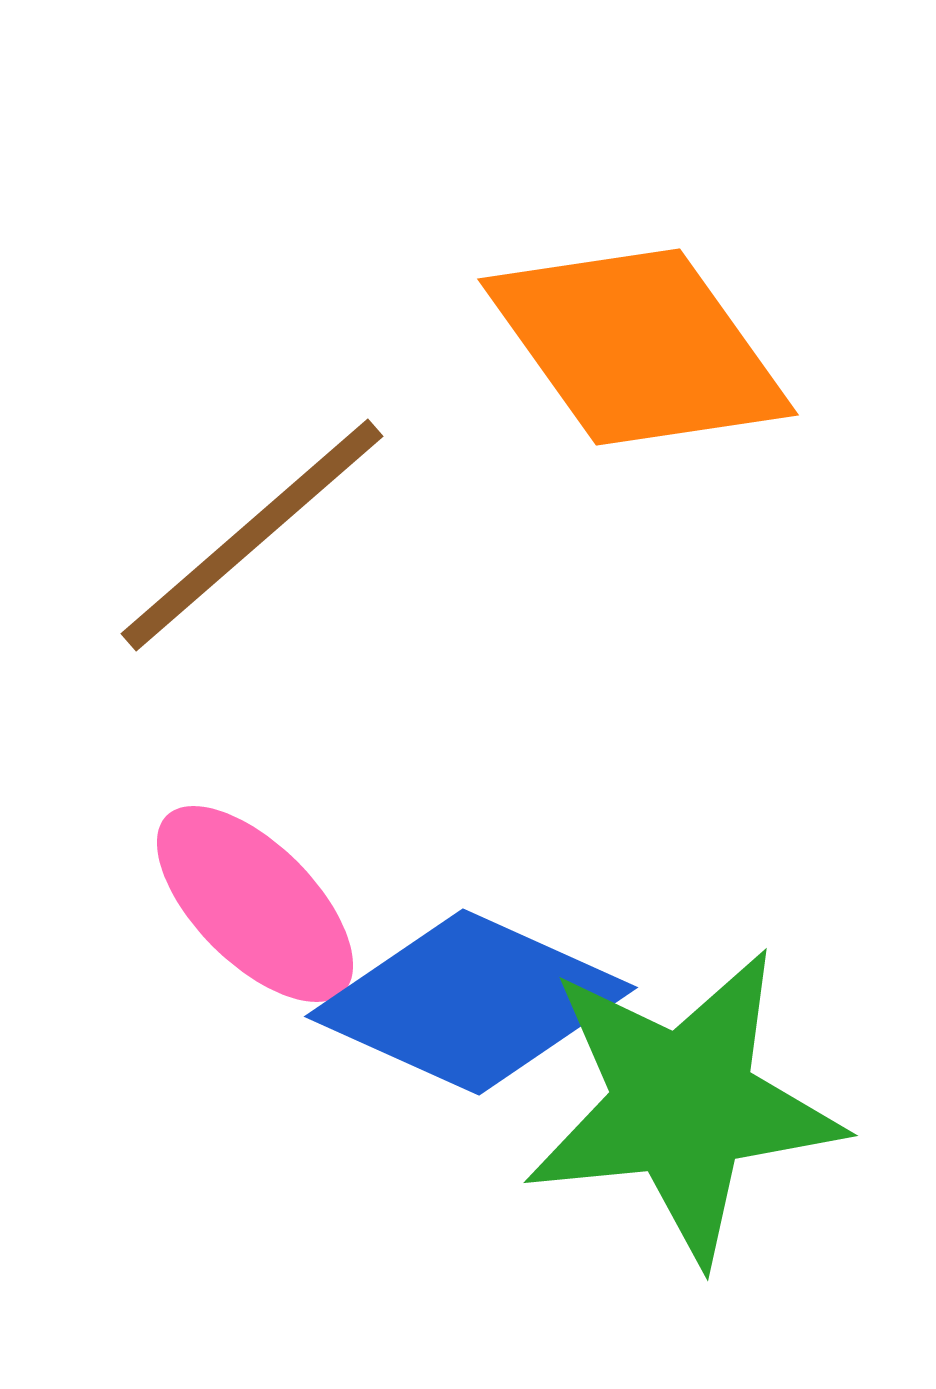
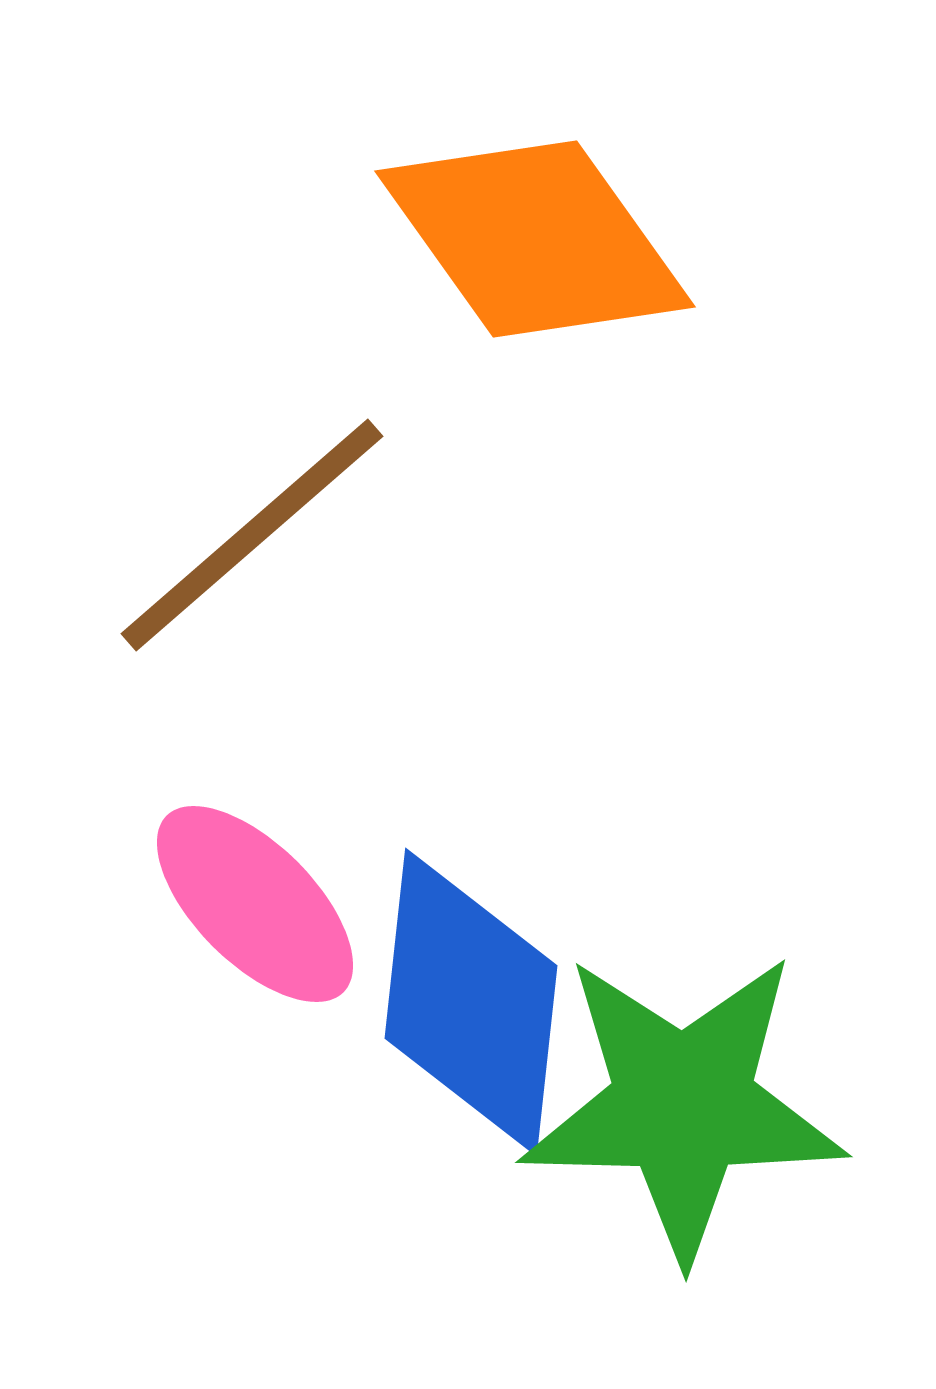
orange diamond: moved 103 px left, 108 px up
blue diamond: rotated 72 degrees clockwise
green star: rotated 7 degrees clockwise
